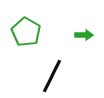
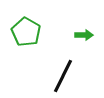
black line: moved 11 px right
